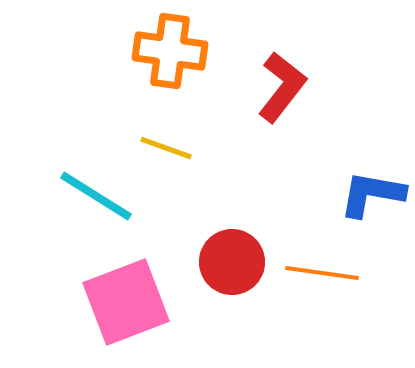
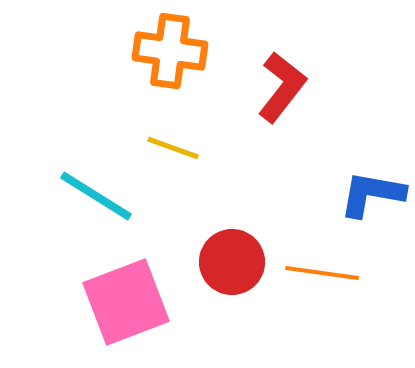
yellow line: moved 7 px right
